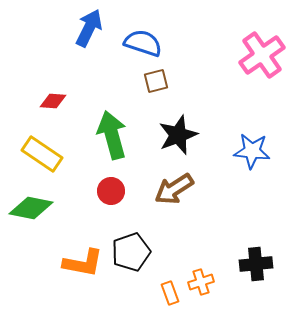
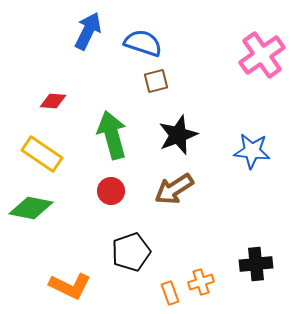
blue arrow: moved 1 px left, 3 px down
orange L-shape: moved 13 px left, 23 px down; rotated 15 degrees clockwise
